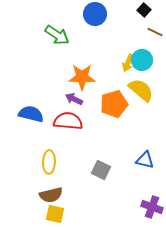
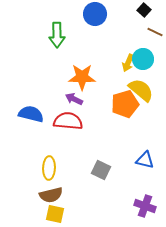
green arrow: rotated 55 degrees clockwise
cyan circle: moved 1 px right, 1 px up
orange pentagon: moved 11 px right
yellow ellipse: moved 6 px down
purple cross: moved 7 px left, 1 px up
